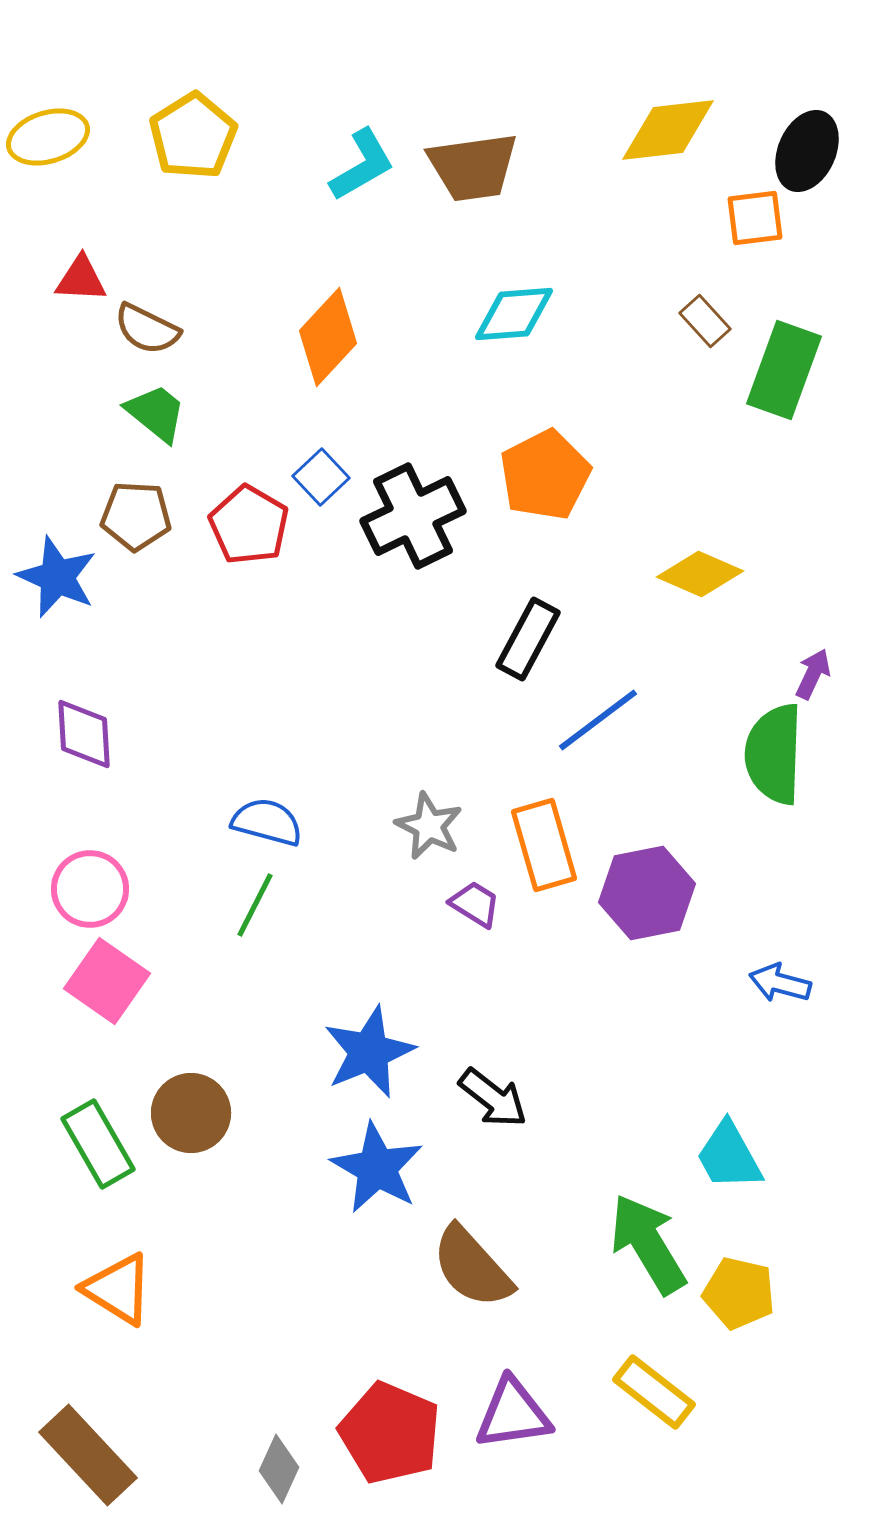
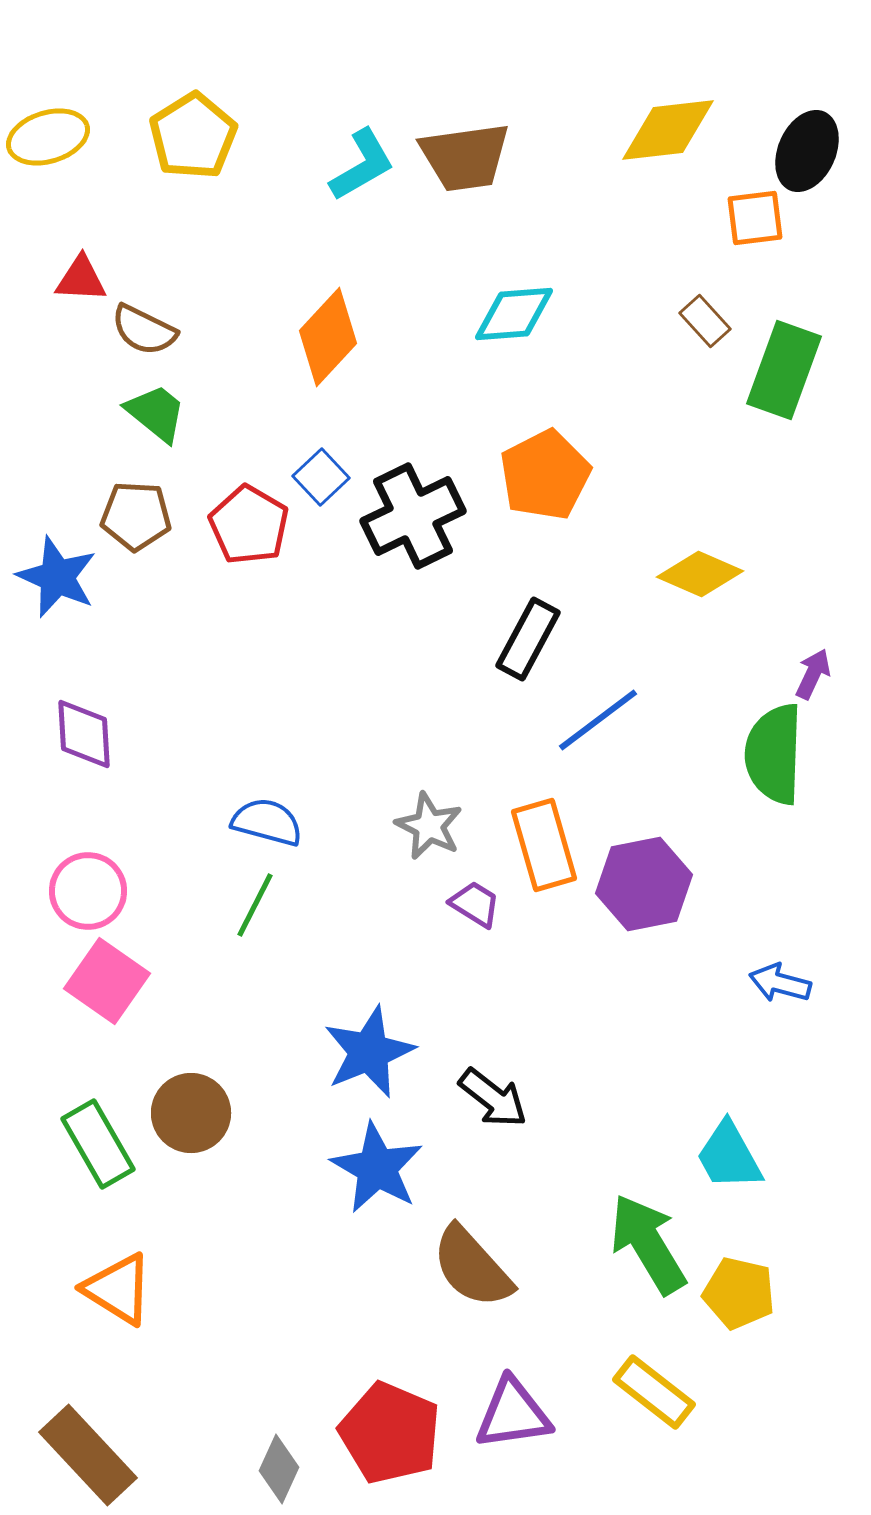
brown trapezoid at (473, 167): moved 8 px left, 10 px up
brown semicircle at (147, 329): moved 3 px left, 1 px down
pink circle at (90, 889): moved 2 px left, 2 px down
purple hexagon at (647, 893): moved 3 px left, 9 px up
